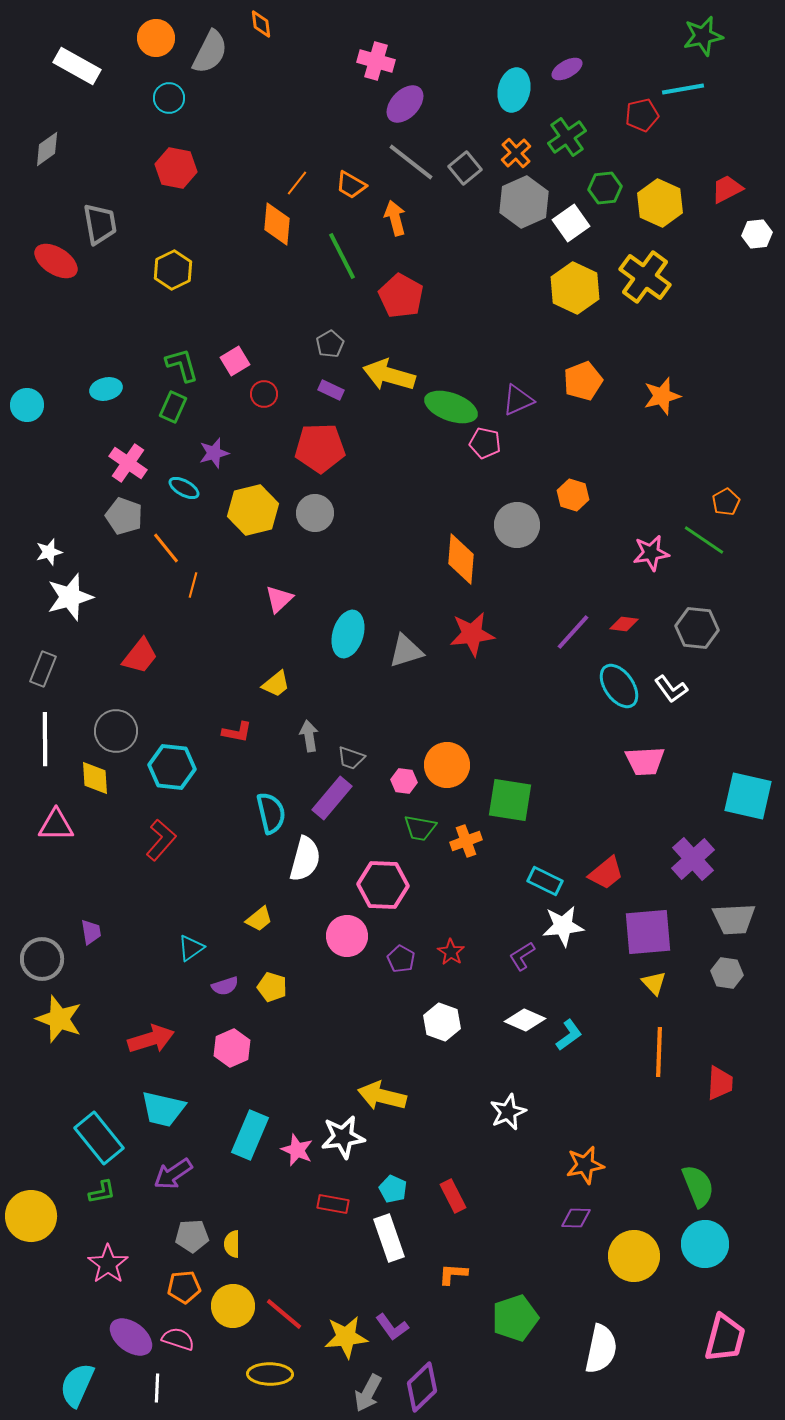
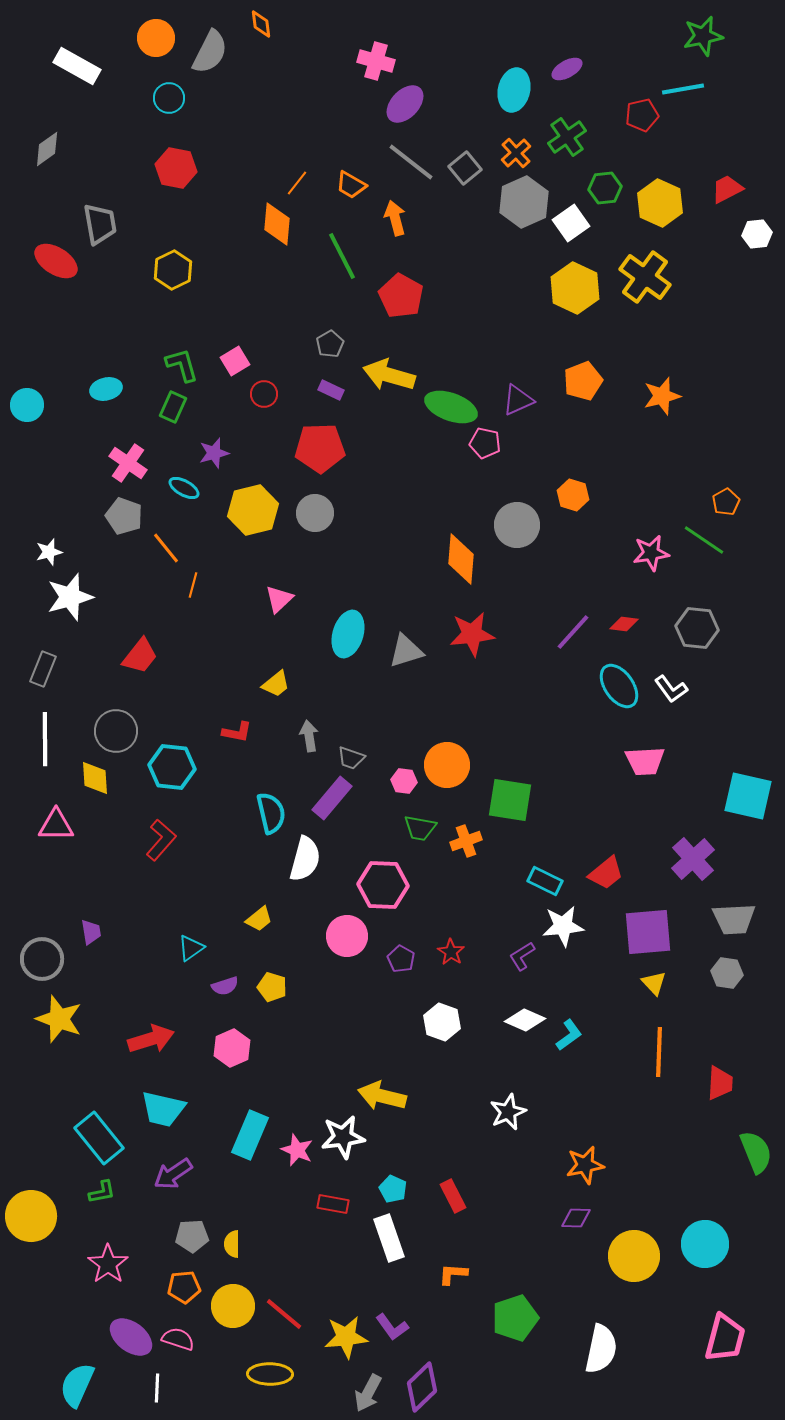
green semicircle at (698, 1186): moved 58 px right, 34 px up
